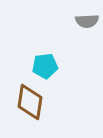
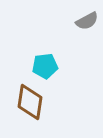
gray semicircle: rotated 25 degrees counterclockwise
